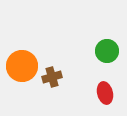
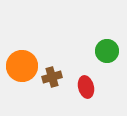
red ellipse: moved 19 px left, 6 px up
